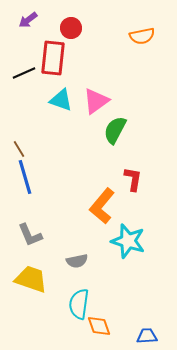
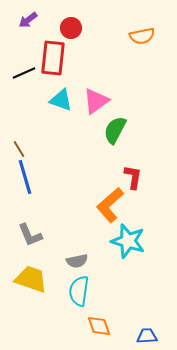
red L-shape: moved 2 px up
orange L-shape: moved 8 px right, 1 px up; rotated 9 degrees clockwise
cyan semicircle: moved 13 px up
